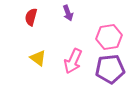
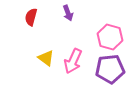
pink hexagon: moved 1 px right; rotated 25 degrees clockwise
yellow triangle: moved 8 px right
